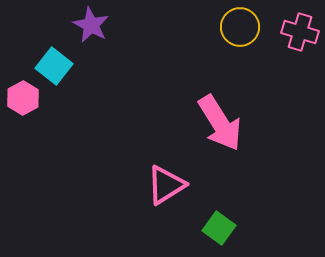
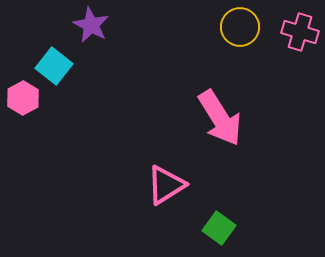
pink arrow: moved 5 px up
